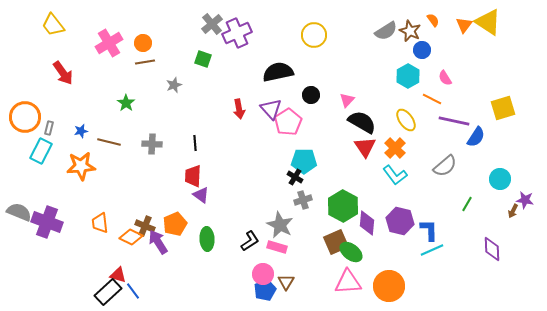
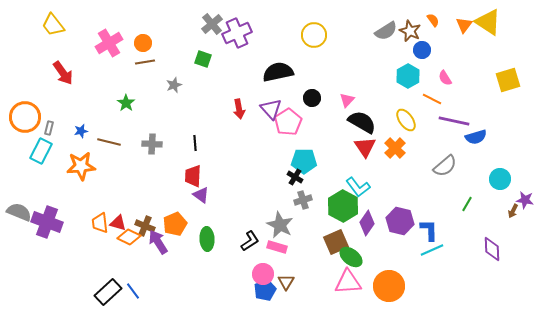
black circle at (311, 95): moved 1 px right, 3 px down
yellow square at (503, 108): moved 5 px right, 28 px up
blue semicircle at (476, 137): rotated 40 degrees clockwise
cyan L-shape at (395, 175): moved 37 px left, 12 px down
purple diamond at (367, 223): rotated 30 degrees clockwise
orange diamond at (131, 237): moved 2 px left
green ellipse at (351, 252): moved 5 px down
red triangle at (118, 275): moved 52 px up
